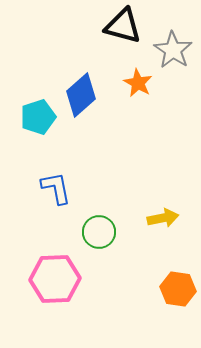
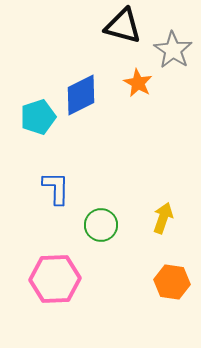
blue diamond: rotated 15 degrees clockwise
blue L-shape: rotated 12 degrees clockwise
yellow arrow: rotated 60 degrees counterclockwise
green circle: moved 2 px right, 7 px up
orange hexagon: moved 6 px left, 7 px up
